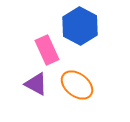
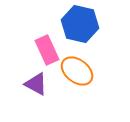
blue hexagon: moved 2 px up; rotated 15 degrees counterclockwise
orange ellipse: moved 14 px up
